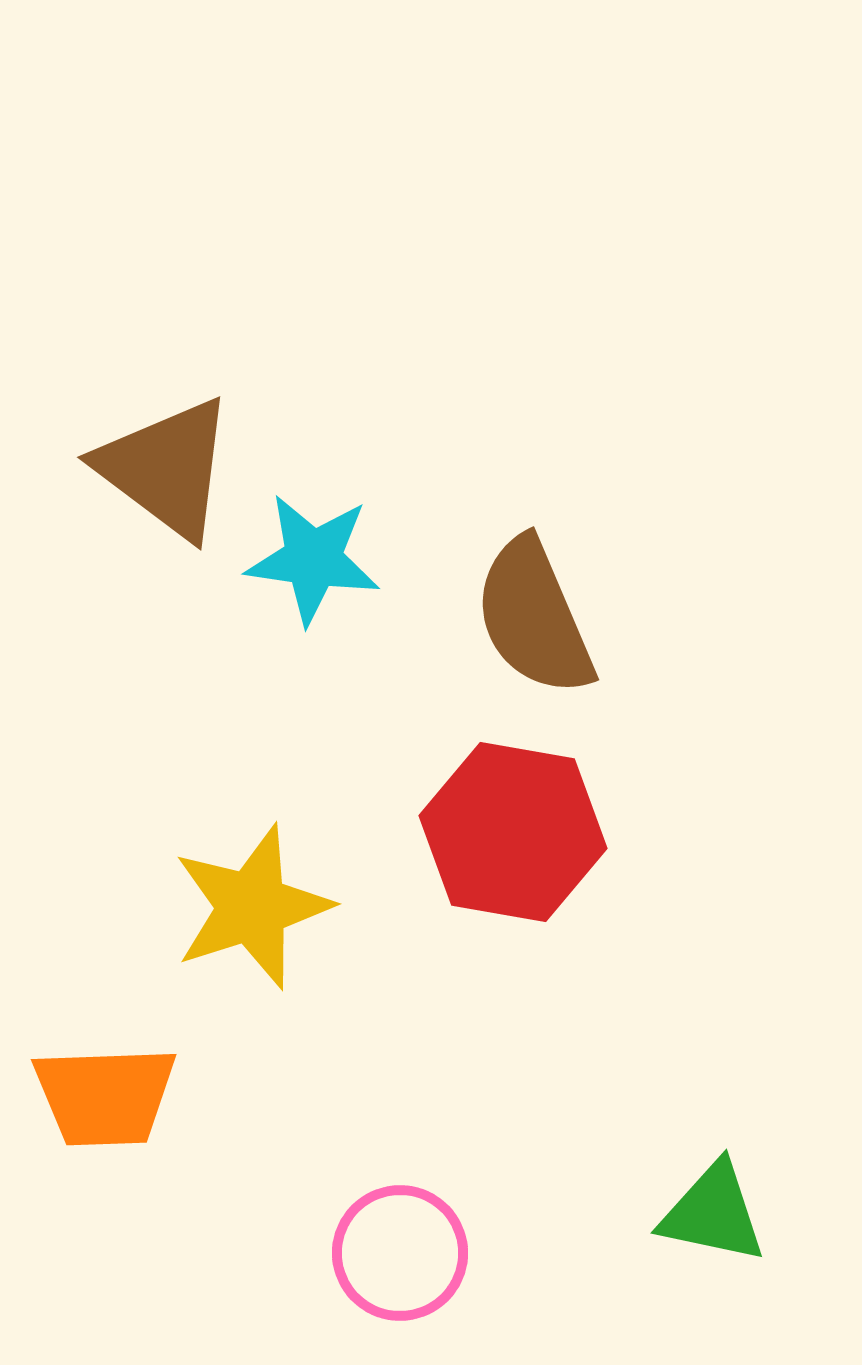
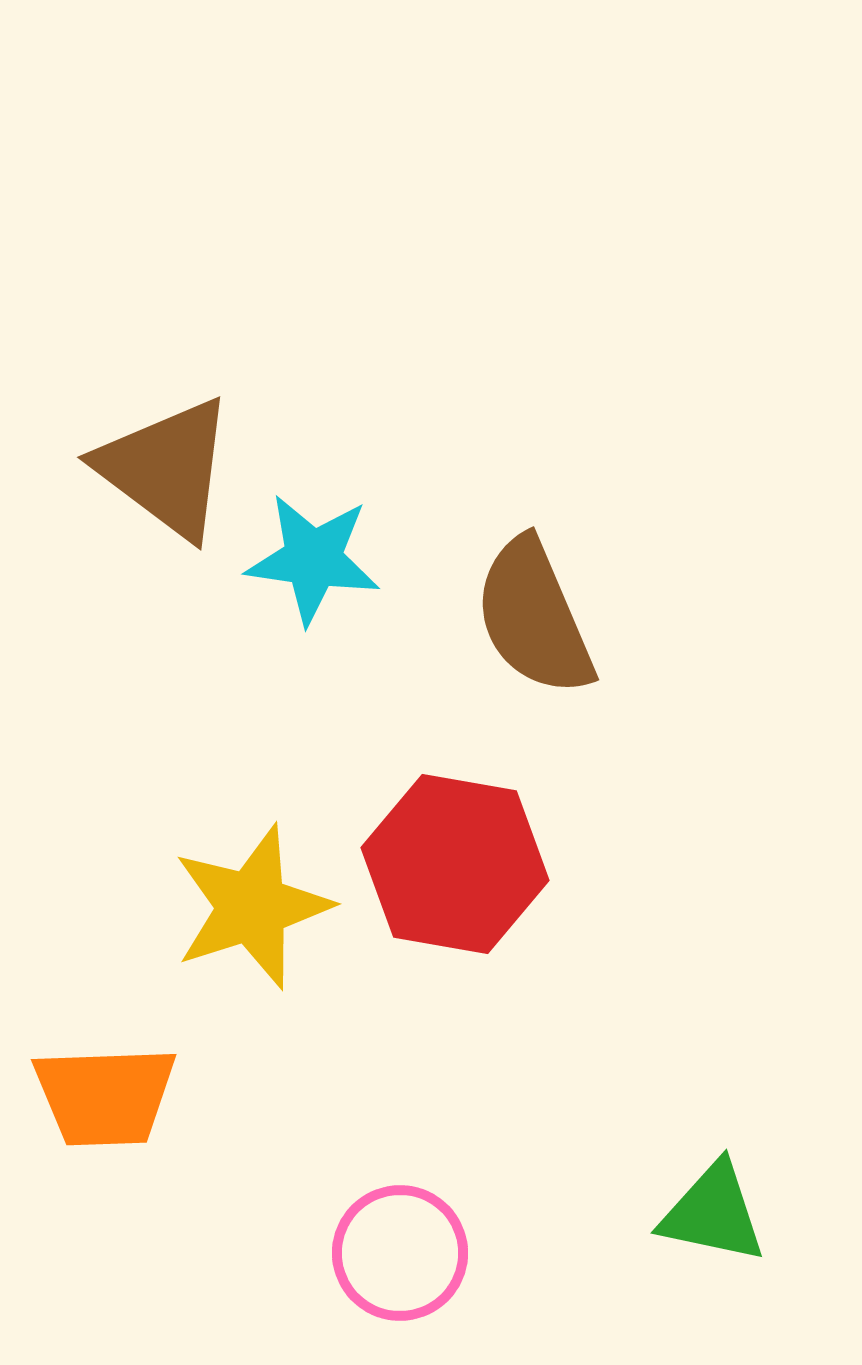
red hexagon: moved 58 px left, 32 px down
